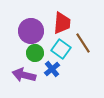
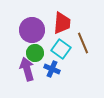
purple circle: moved 1 px right, 1 px up
brown line: rotated 10 degrees clockwise
blue cross: rotated 28 degrees counterclockwise
purple arrow: moved 3 px right, 6 px up; rotated 60 degrees clockwise
